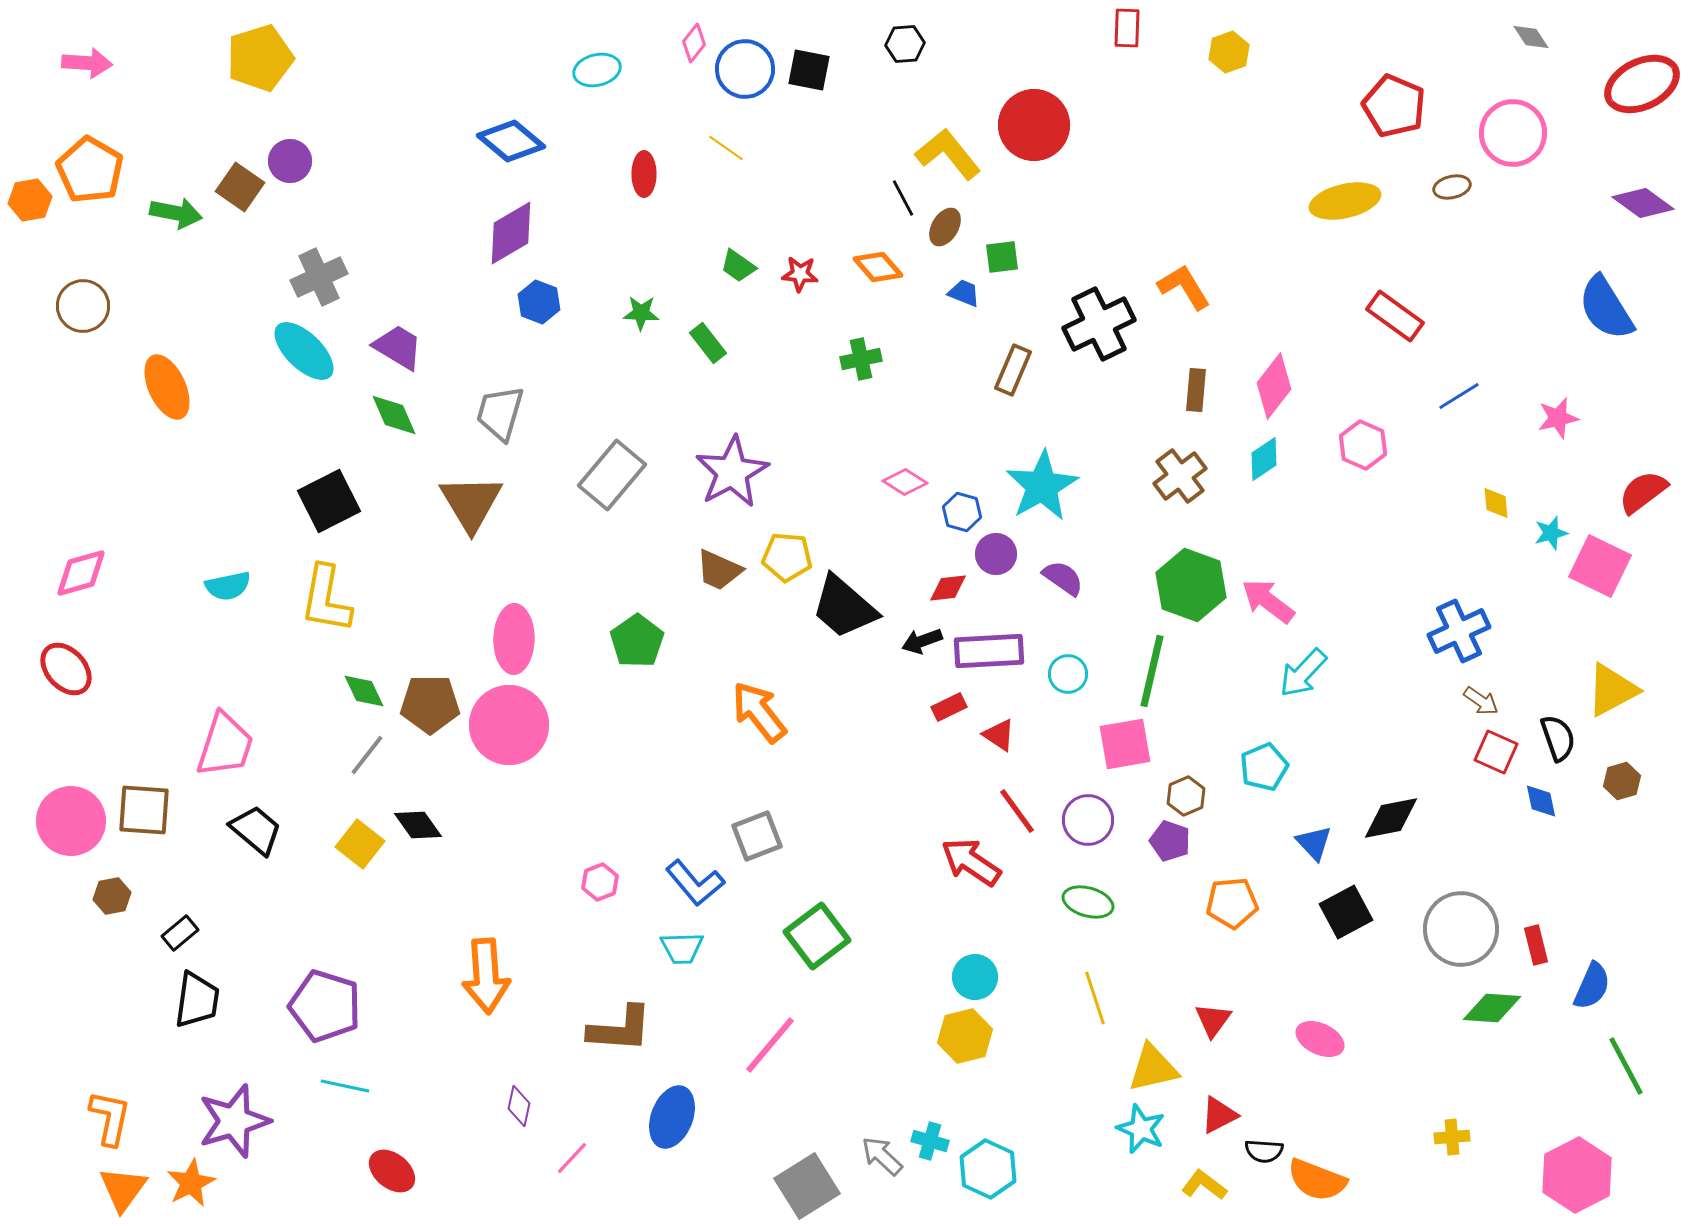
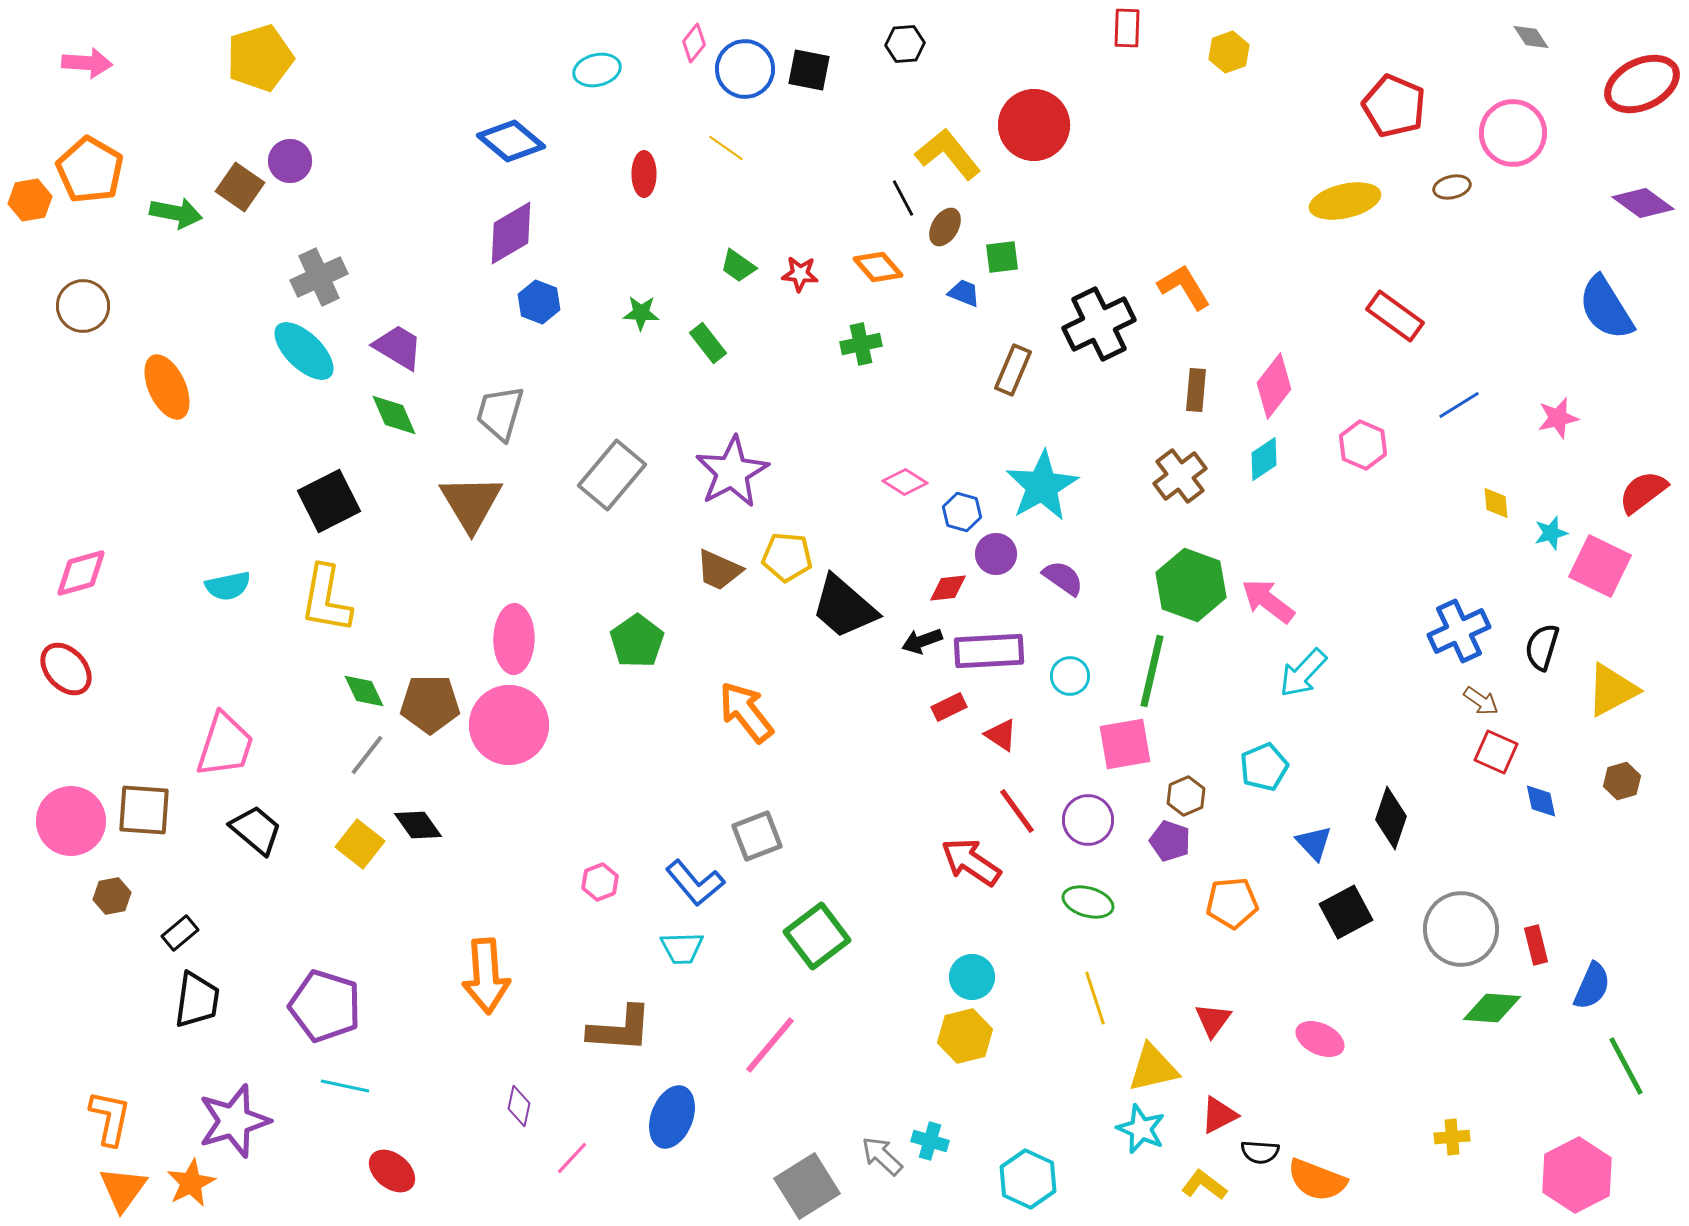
green cross at (861, 359): moved 15 px up
blue line at (1459, 396): moved 9 px down
cyan circle at (1068, 674): moved 2 px right, 2 px down
orange arrow at (759, 712): moved 13 px left
red triangle at (999, 735): moved 2 px right
black semicircle at (1558, 738): moved 16 px left, 91 px up; rotated 144 degrees counterclockwise
black diamond at (1391, 818): rotated 60 degrees counterclockwise
cyan circle at (975, 977): moved 3 px left
black semicircle at (1264, 1151): moved 4 px left, 1 px down
cyan hexagon at (988, 1169): moved 40 px right, 10 px down
